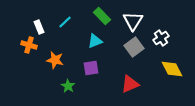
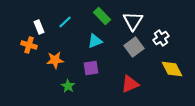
orange star: rotated 18 degrees counterclockwise
